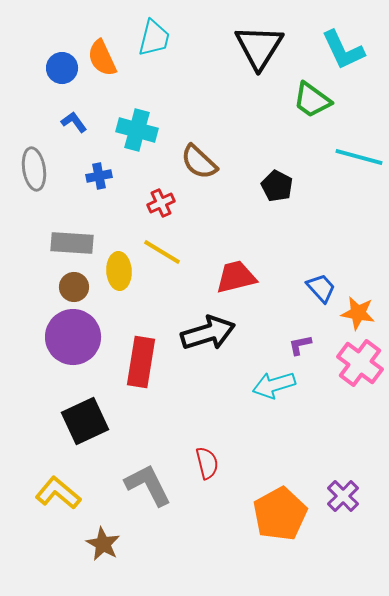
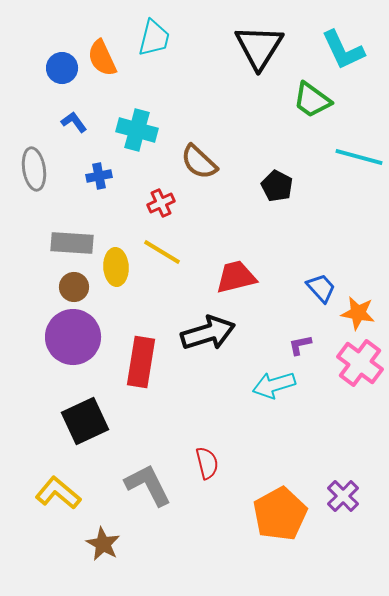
yellow ellipse: moved 3 px left, 4 px up
